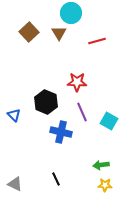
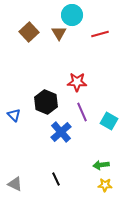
cyan circle: moved 1 px right, 2 px down
red line: moved 3 px right, 7 px up
blue cross: rotated 35 degrees clockwise
